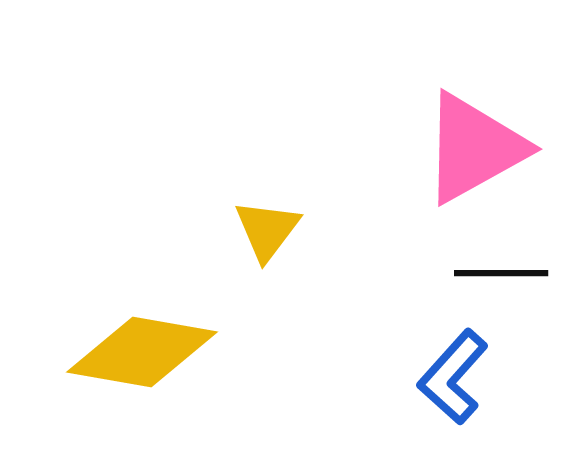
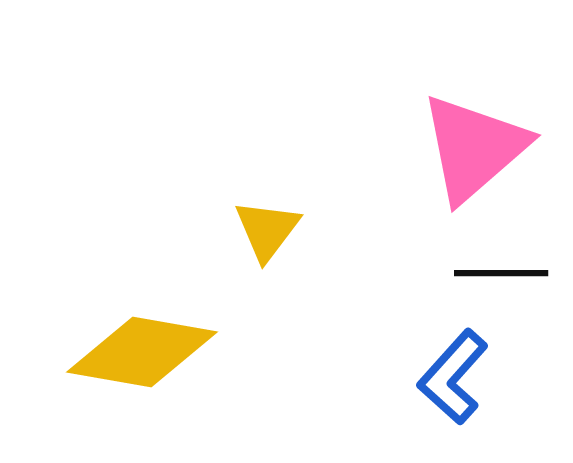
pink triangle: rotated 12 degrees counterclockwise
